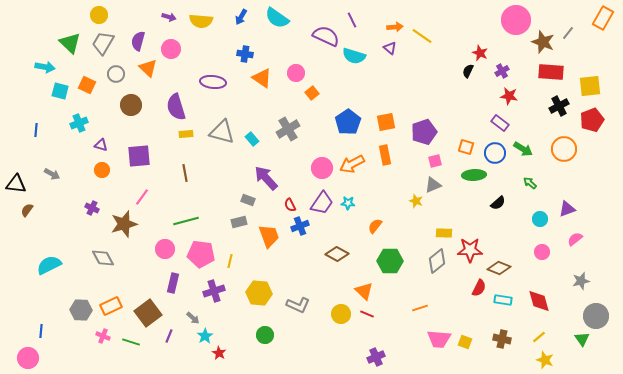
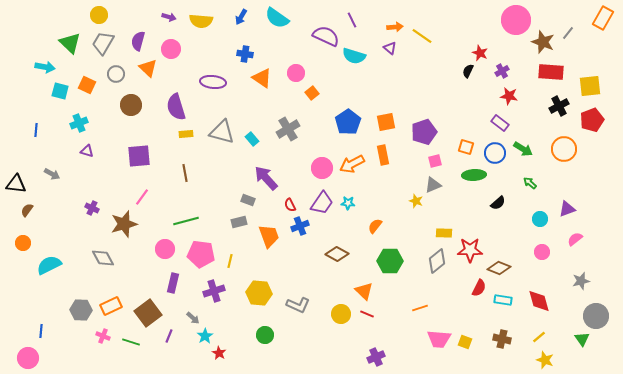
purple triangle at (101, 145): moved 14 px left, 6 px down
orange rectangle at (385, 155): moved 2 px left
orange circle at (102, 170): moved 79 px left, 73 px down
